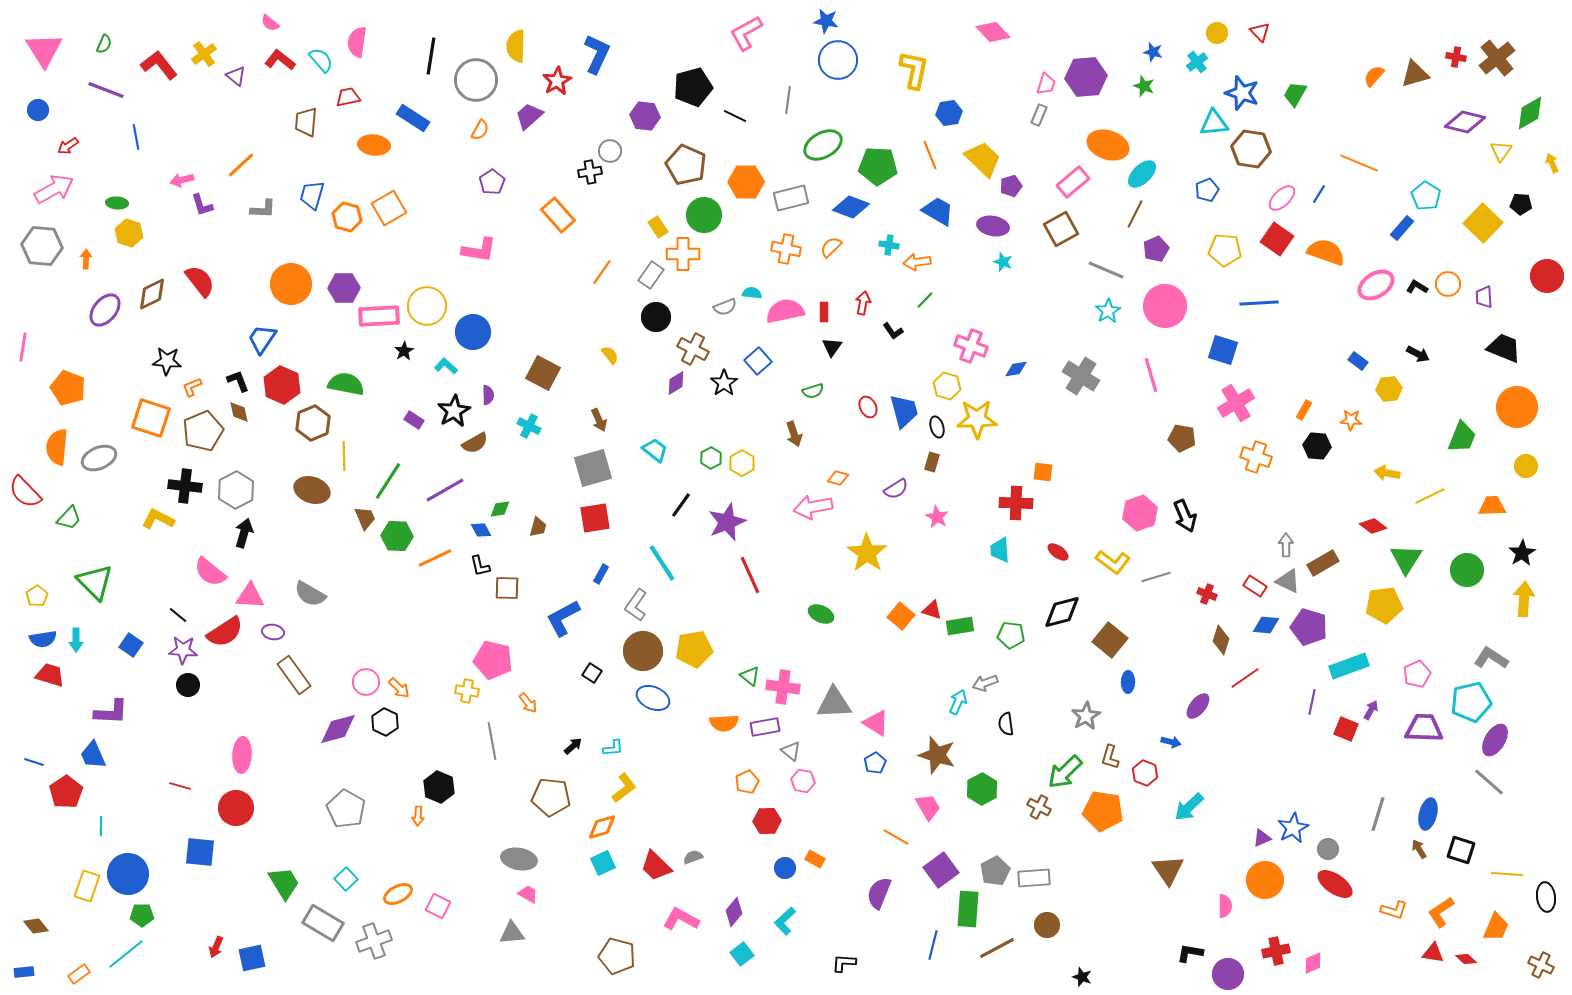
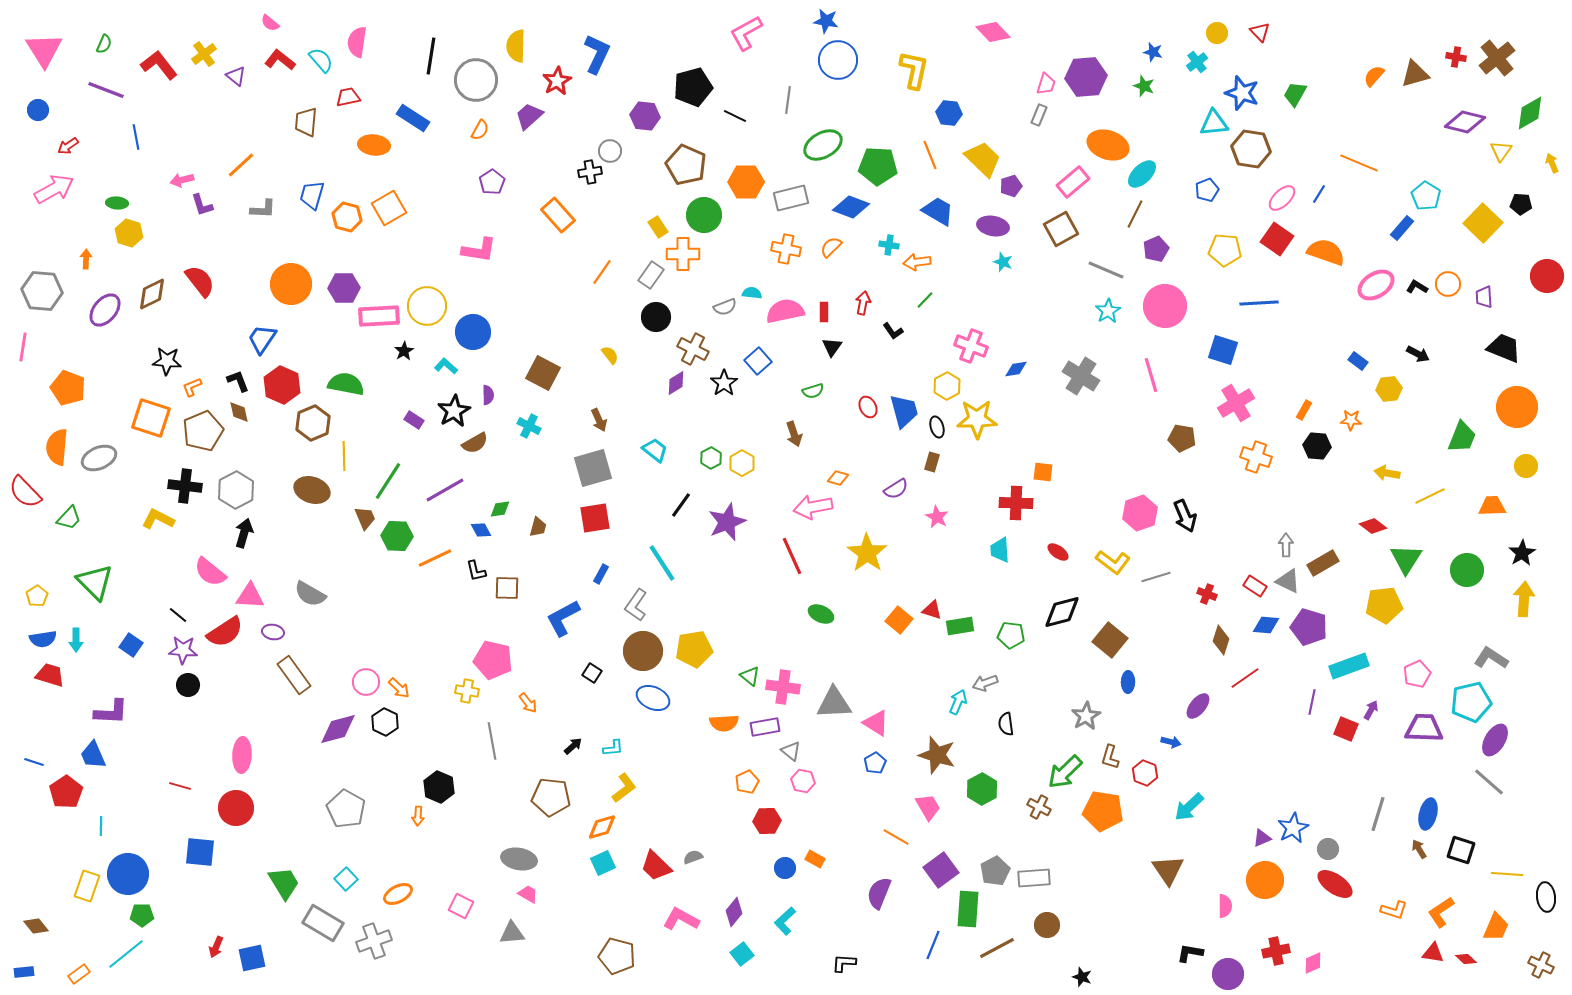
blue hexagon at (949, 113): rotated 15 degrees clockwise
gray hexagon at (42, 246): moved 45 px down
yellow hexagon at (947, 386): rotated 16 degrees clockwise
black L-shape at (480, 566): moved 4 px left, 5 px down
red line at (750, 575): moved 42 px right, 19 px up
orange square at (901, 616): moved 2 px left, 4 px down
pink square at (438, 906): moved 23 px right
blue line at (933, 945): rotated 8 degrees clockwise
